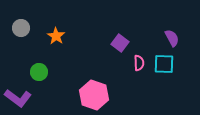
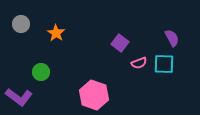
gray circle: moved 4 px up
orange star: moved 3 px up
pink semicircle: rotated 70 degrees clockwise
green circle: moved 2 px right
purple L-shape: moved 1 px right, 1 px up
